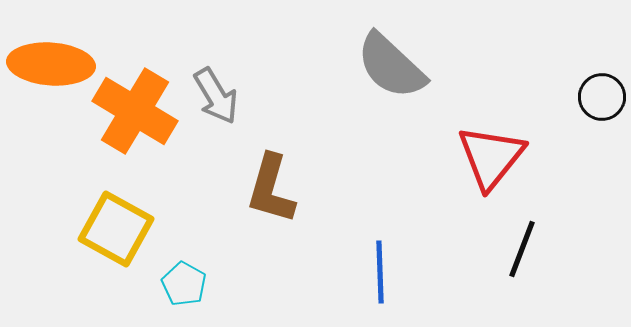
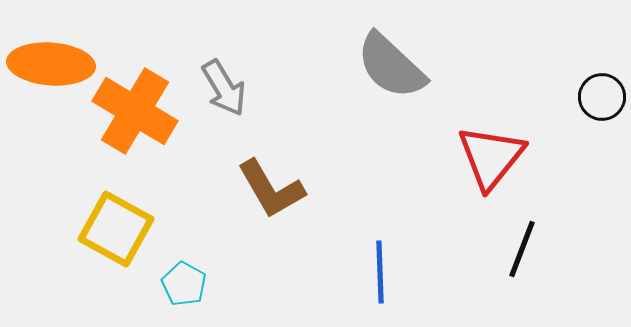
gray arrow: moved 8 px right, 8 px up
brown L-shape: rotated 46 degrees counterclockwise
